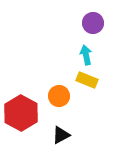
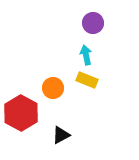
orange circle: moved 6 px left, 8 px up
